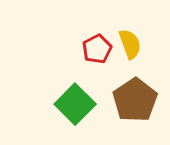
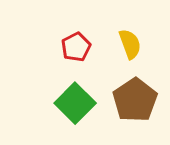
red pentagon: moved 21 px left, 2 px up
green square: moved 1 px up
